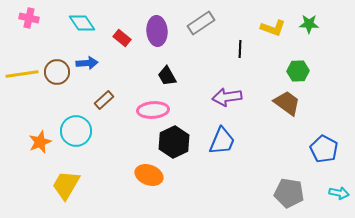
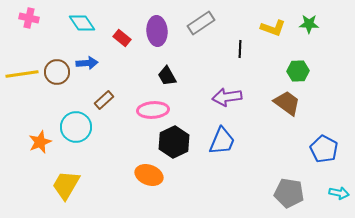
cyan circle: moved 4 px up
